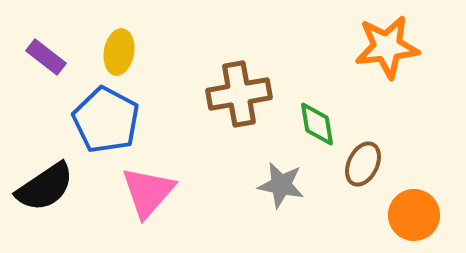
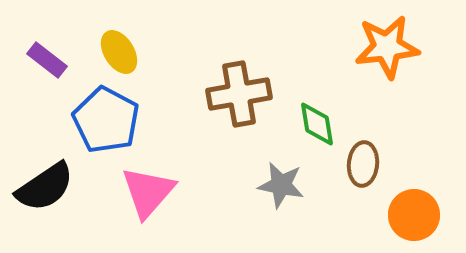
yellow ellipse: rotated 42 degrees counterclockwise
purple rectangle: moved 1 px right, 3 px down
brown ellipse: rotated 21 degrees counterclockwise
